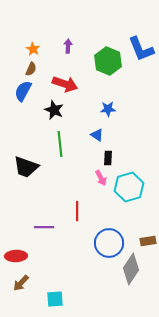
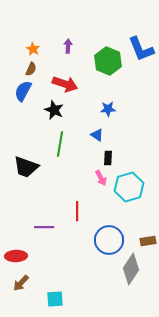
green line: rotated 15 degrees clockwise
blue circle: moved 3 px up
